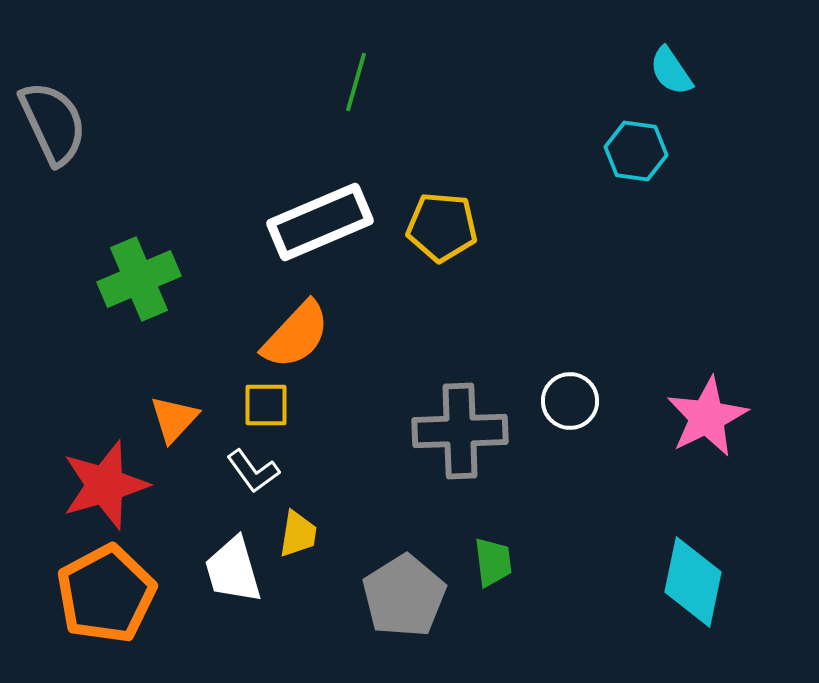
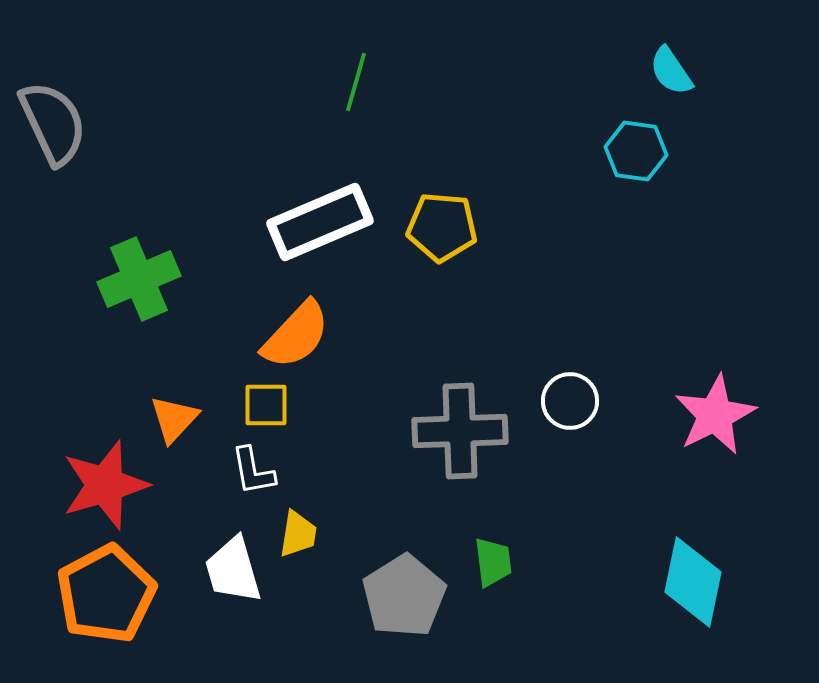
pink star: moved 8 px right, 2 px up
white L-shape: rotated 26 degrees clockwise
